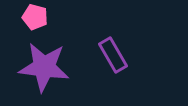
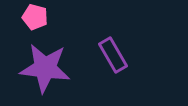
purple star: moved 1 px right, 1 px down
